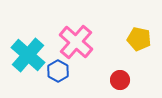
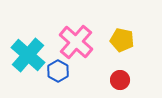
yellow pentagon: moved 17 px left, 1 px down
